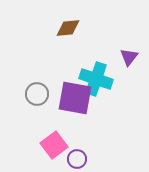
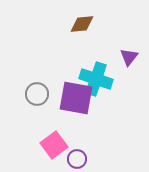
brown diamond: moved 14 px right, 4 px up
purple square: moved 1 px right
